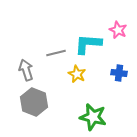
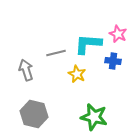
pink star: moved 4 px down
blue cross: moved 6 px left, 12 px up
gray hexagon: moved 12 px down; rotated 8 degrees counterclockwise
green star: moved 1 px right
